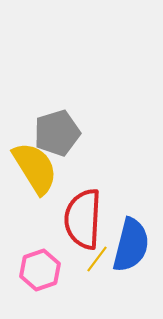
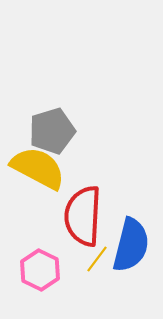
gray pentagon: moved 5 px left, 2 px up
yellow semicircle: moved 3 px right; rotated 30 degrees counterclockwise
red semicircle: moved 3 px up
pink hexagon: rotated 15 degrees counterclockwise
